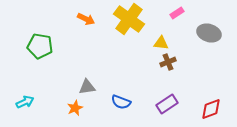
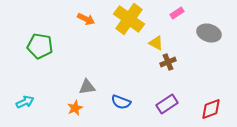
yellow triangle: moved 5 px left; rotated 21 degrees clockwise
